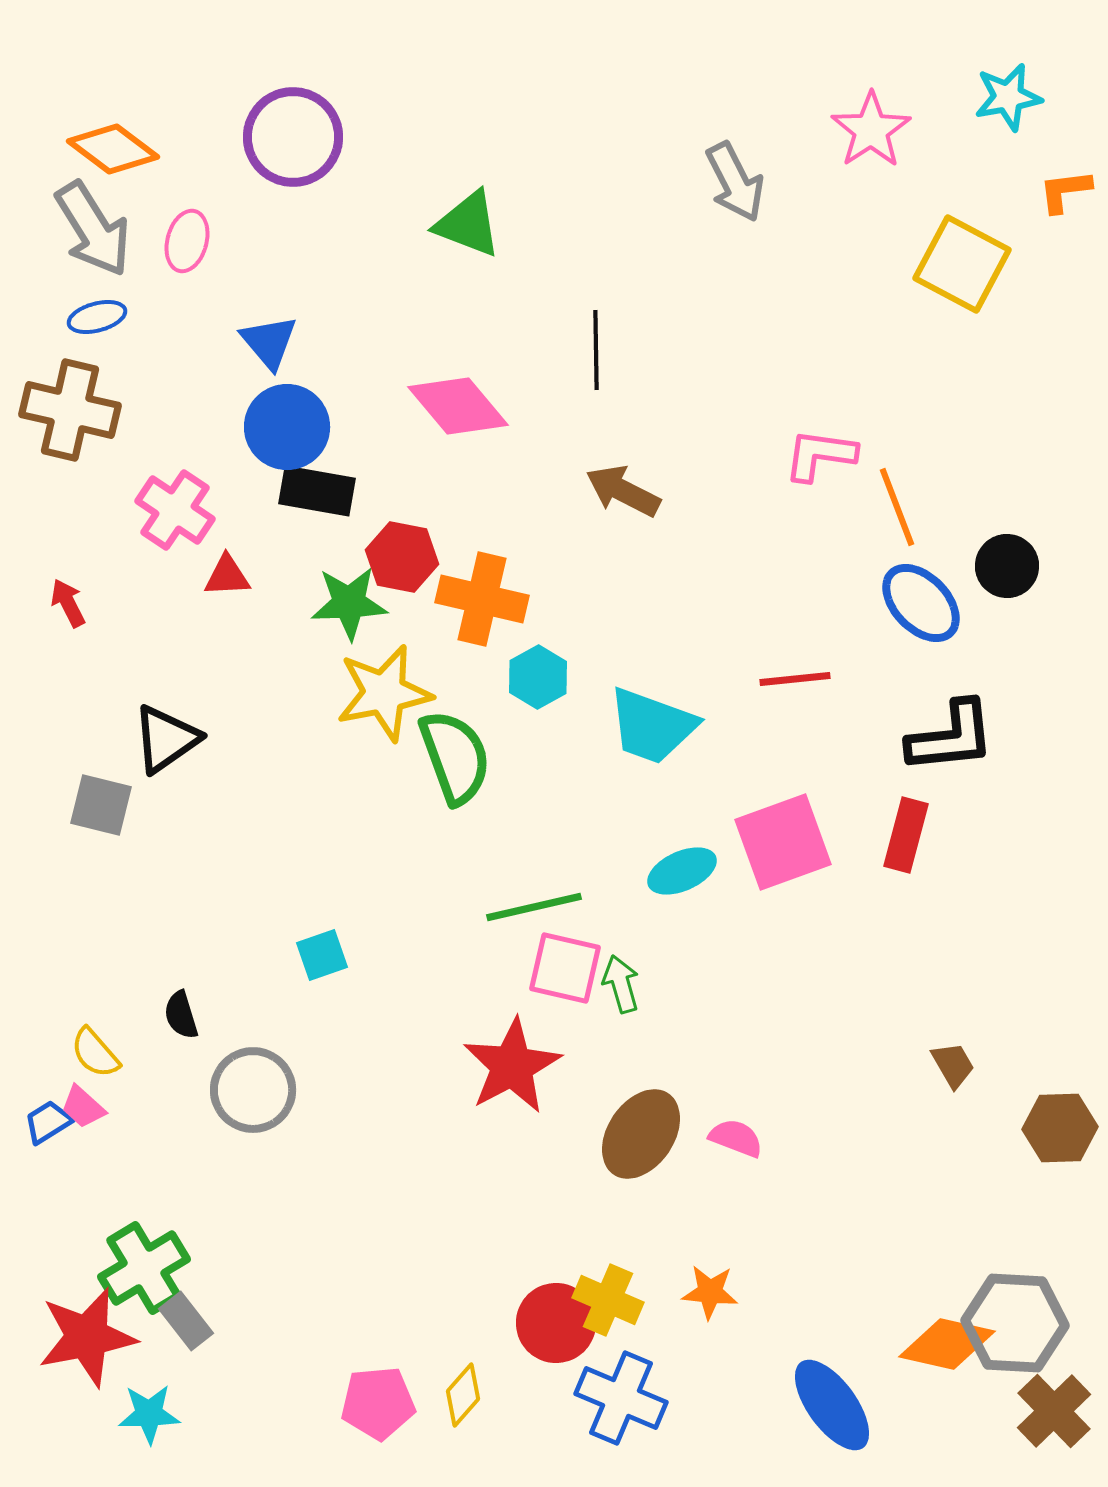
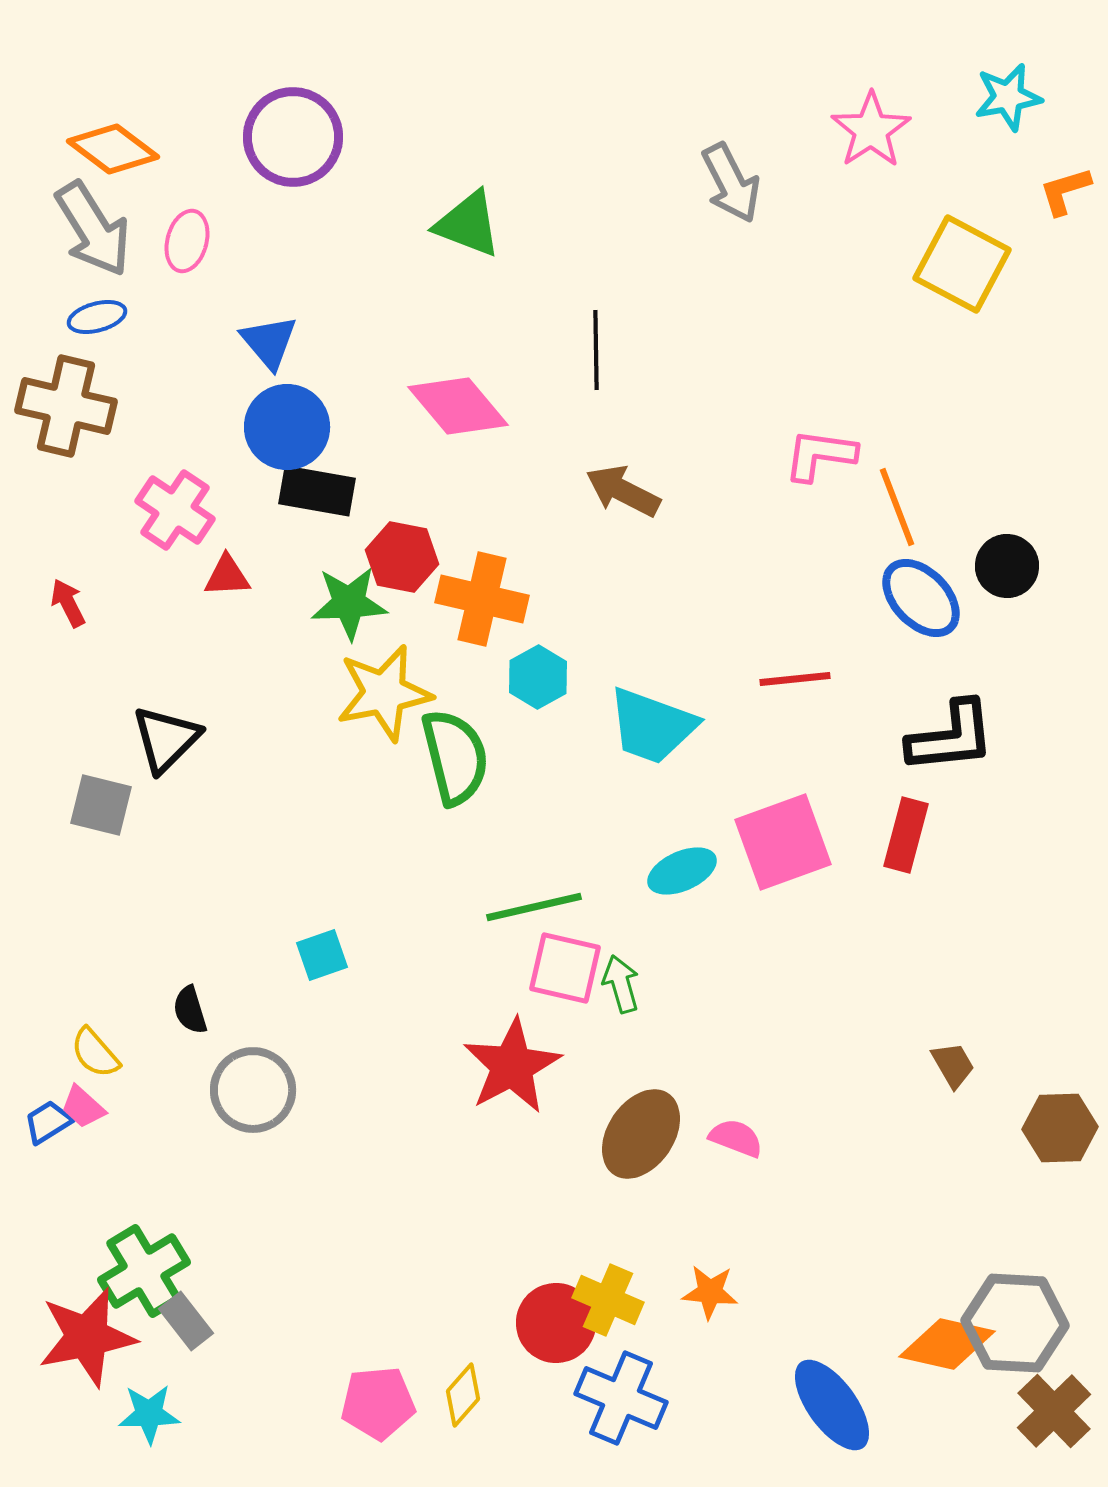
gray arrow at (735, 182): moved 4 px left, 1 px down
orange L-shape at (1065, 191): rotated 10 degrees counterclockwise
brown cross at (70, 410): moved 4 px left, 4 px up
blue ellipse at (921, 603): moved 5 px up
black triangle at (166, 739): rotated 10 degrees counterclockwise
green semicircle at (455, 757): rotated 6 degrees clockwise
black semicircle at (181, 1015): moved 9 px right, 5 px up
green cross at (144, 1268): moved 3 px down
